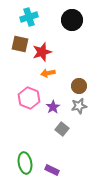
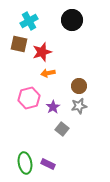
cyan cross: moved 4 px down; rotated 12 degrees counterclockwise
brown square: moved 1 px left
pink hexagon: rotated 25 degrees clockwise
purple rectangle: moved 4 px left, 6 px up
